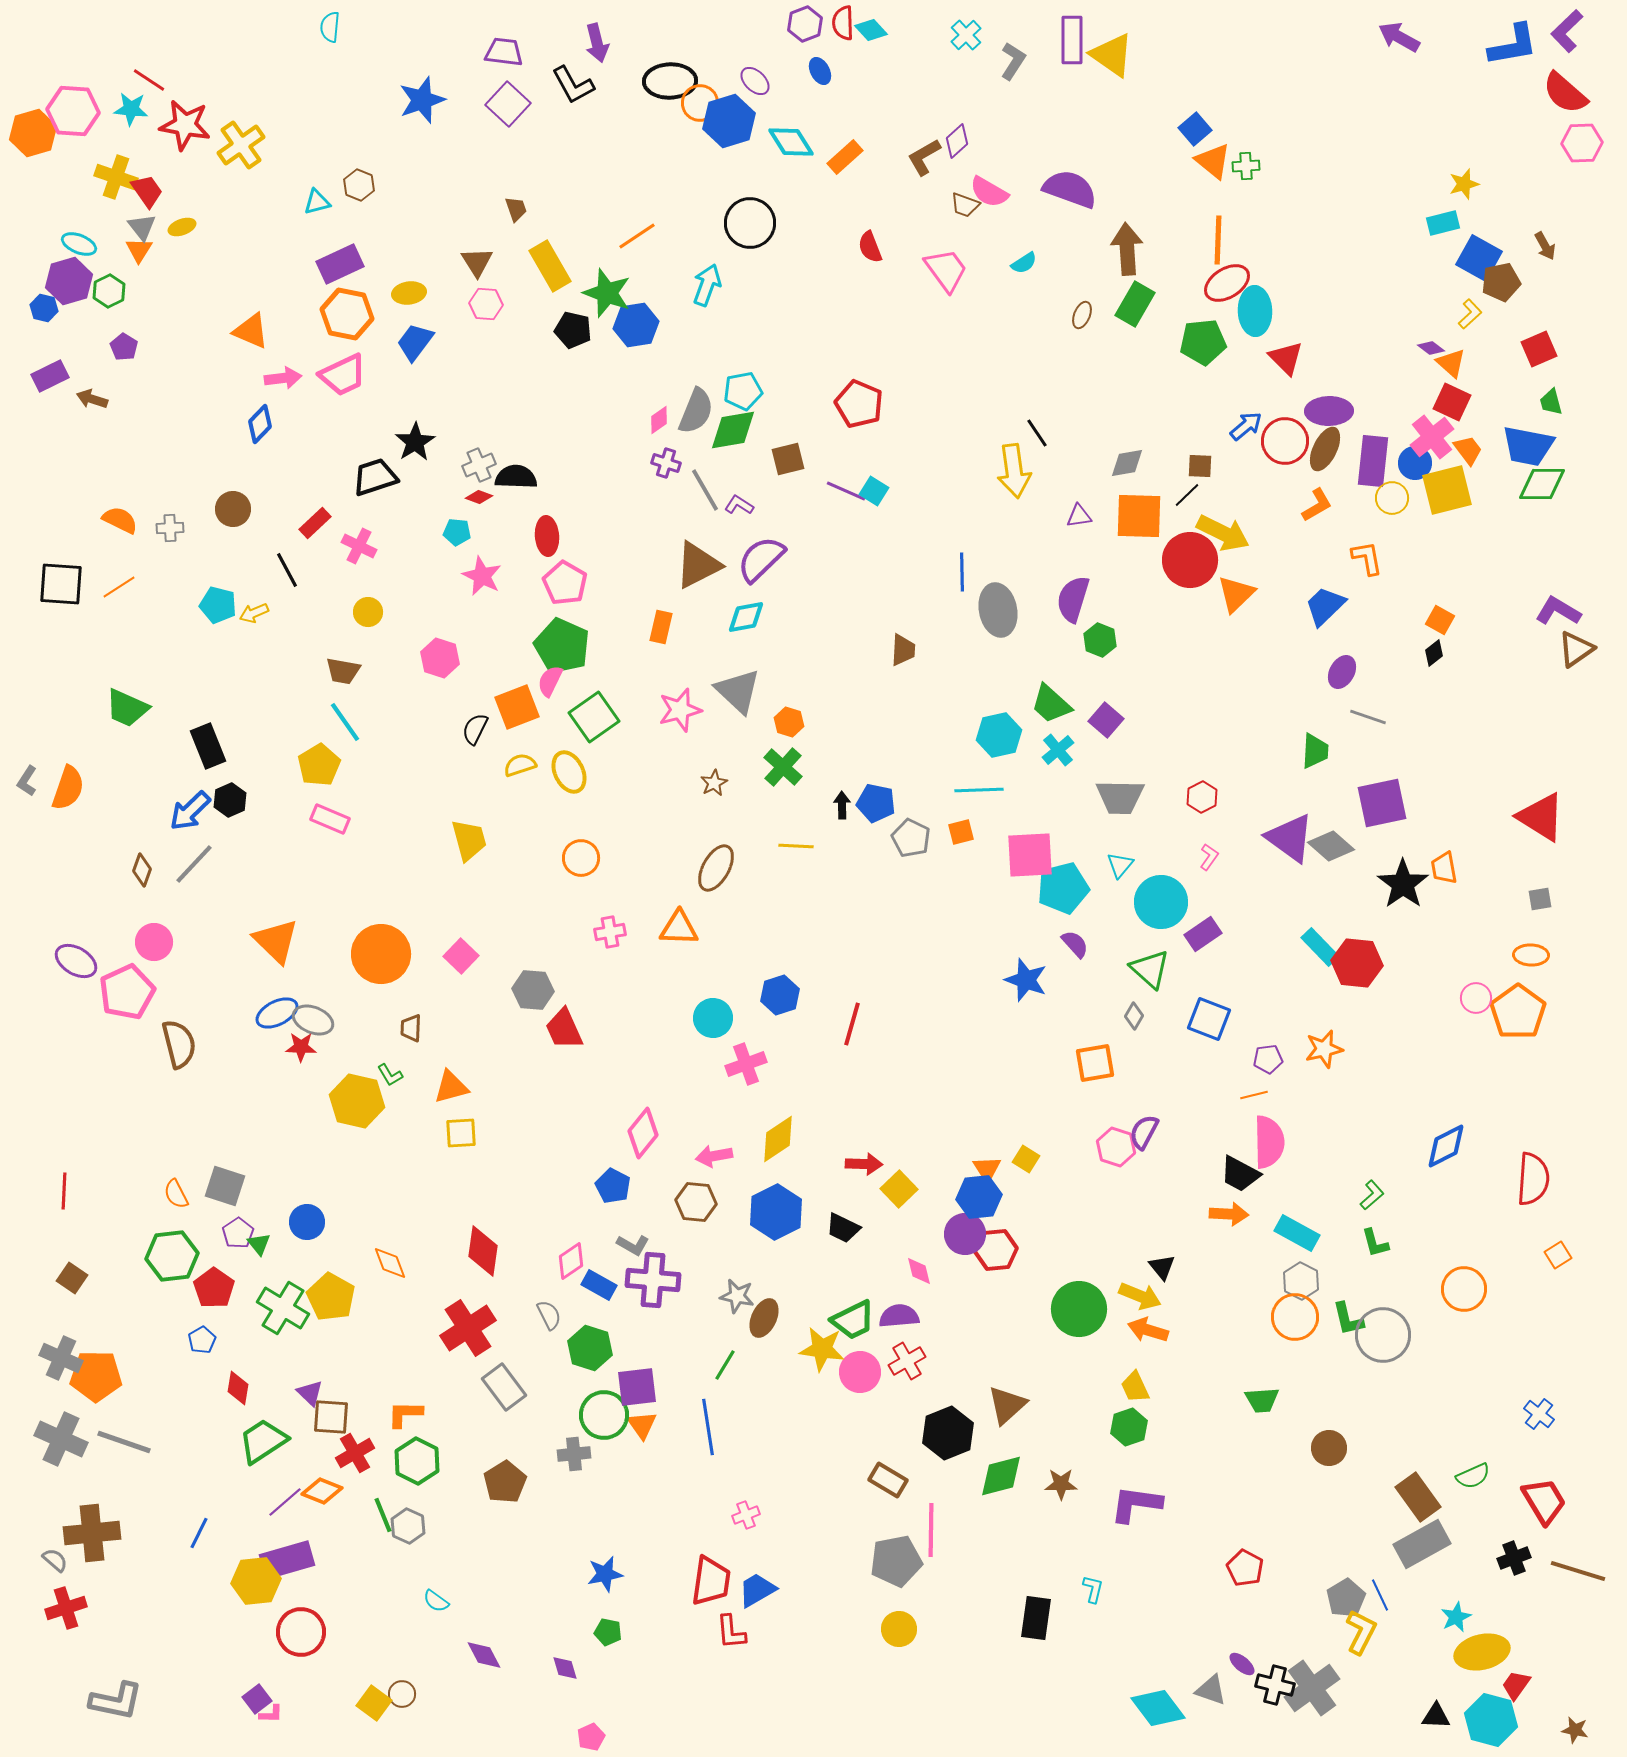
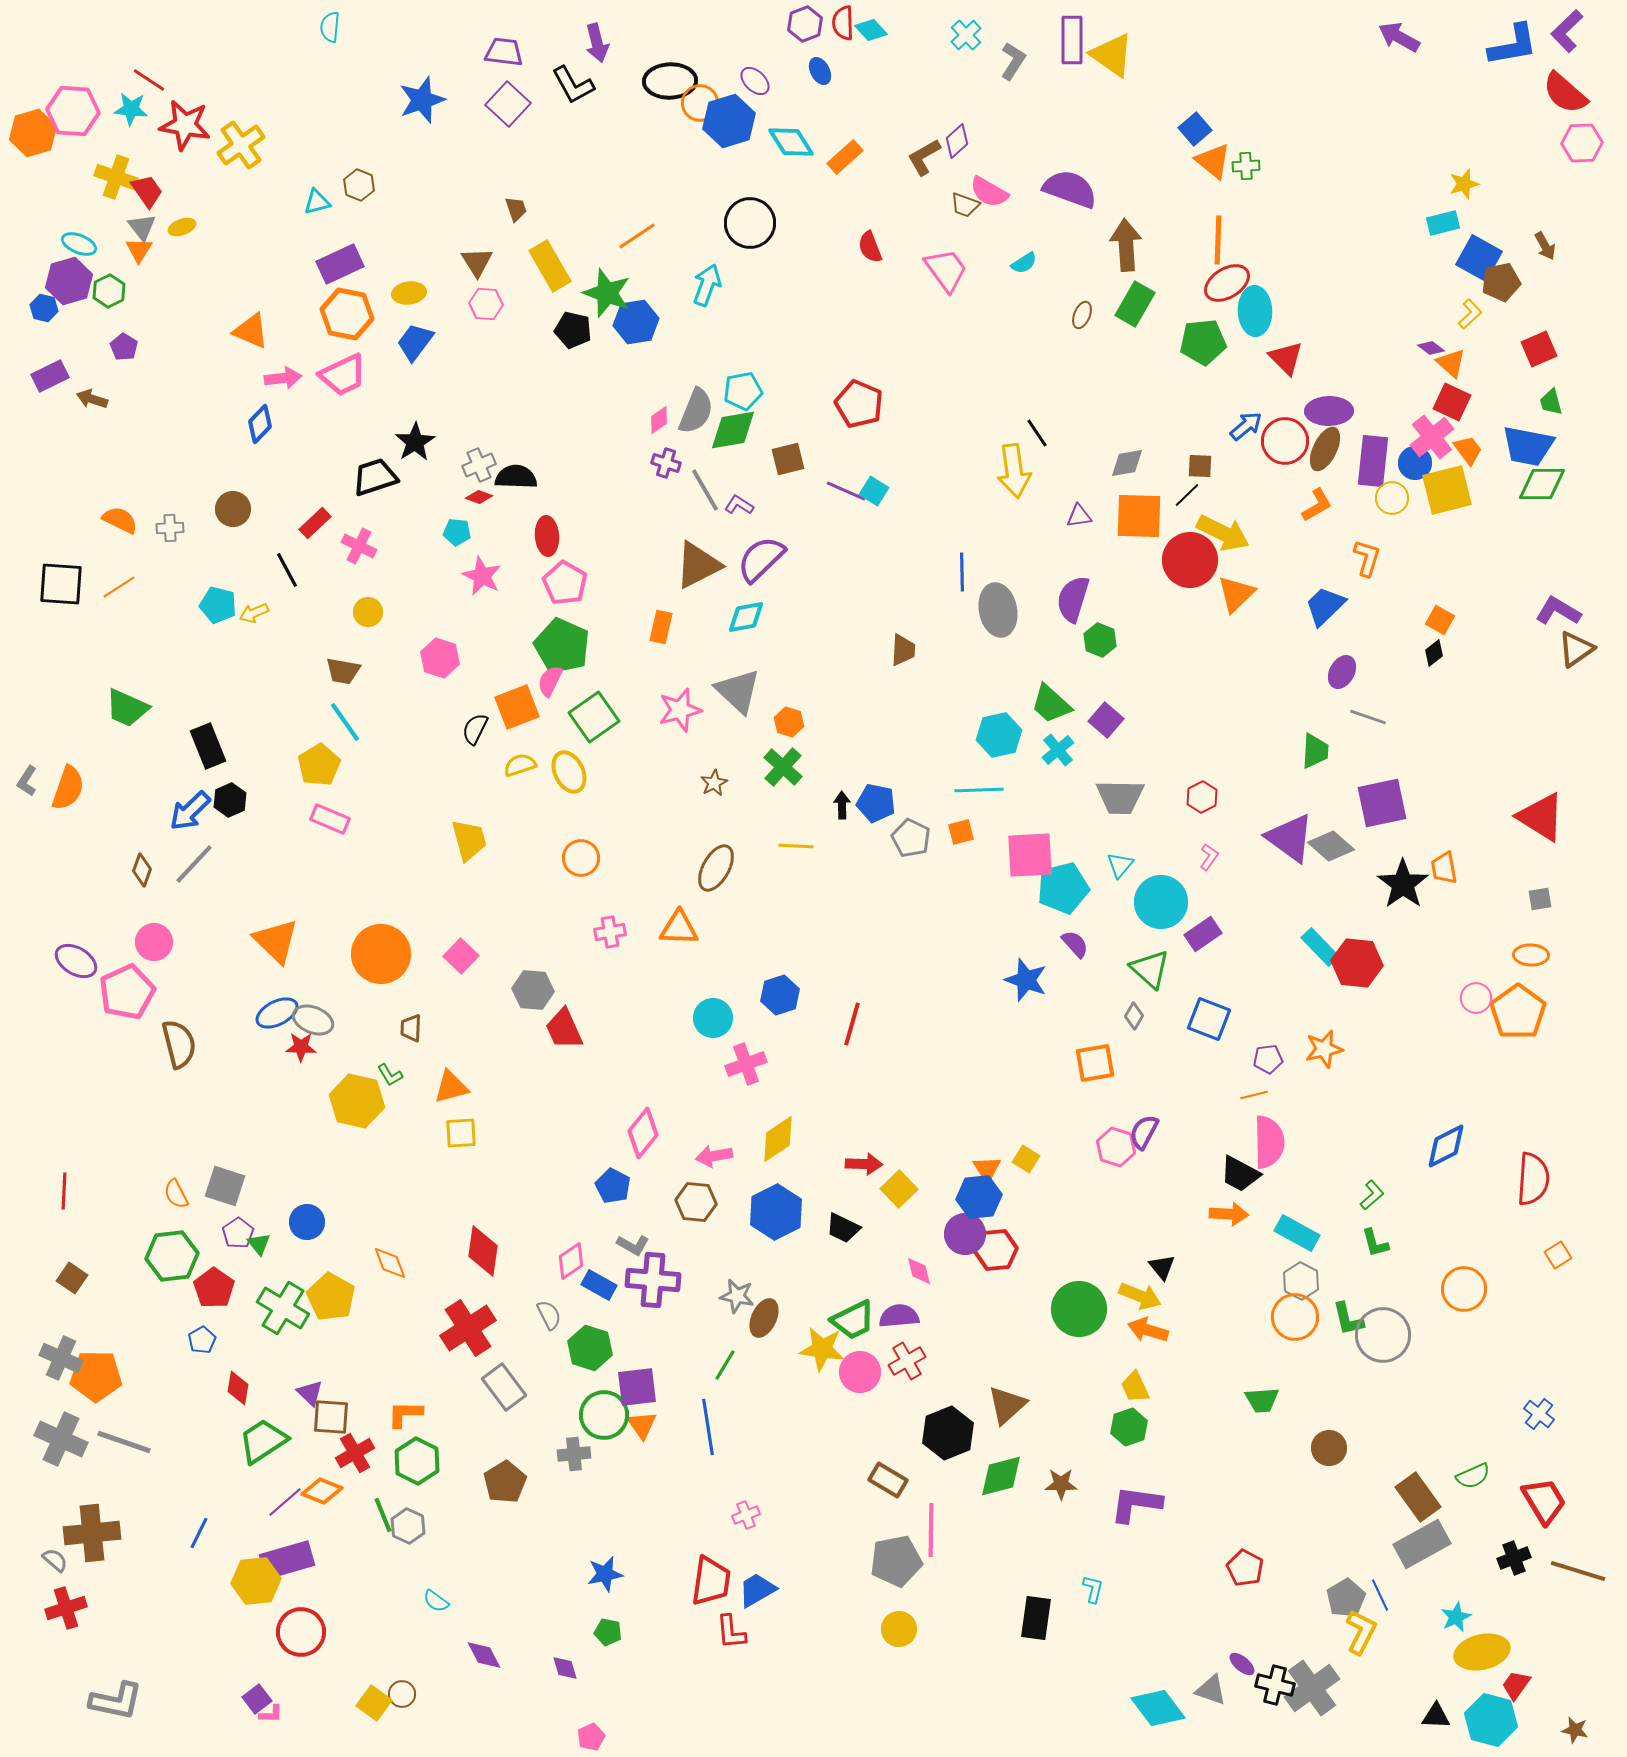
brown arrow at (1127, 249): moved 1 px left, 4 px up
blue hexagon at (636, 325): moved 3 px up
orange L-shape at (1367, 558): rotated 27 degrees clockwise
